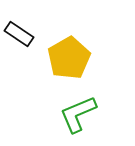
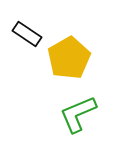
black rectangle: moved 8 px right
